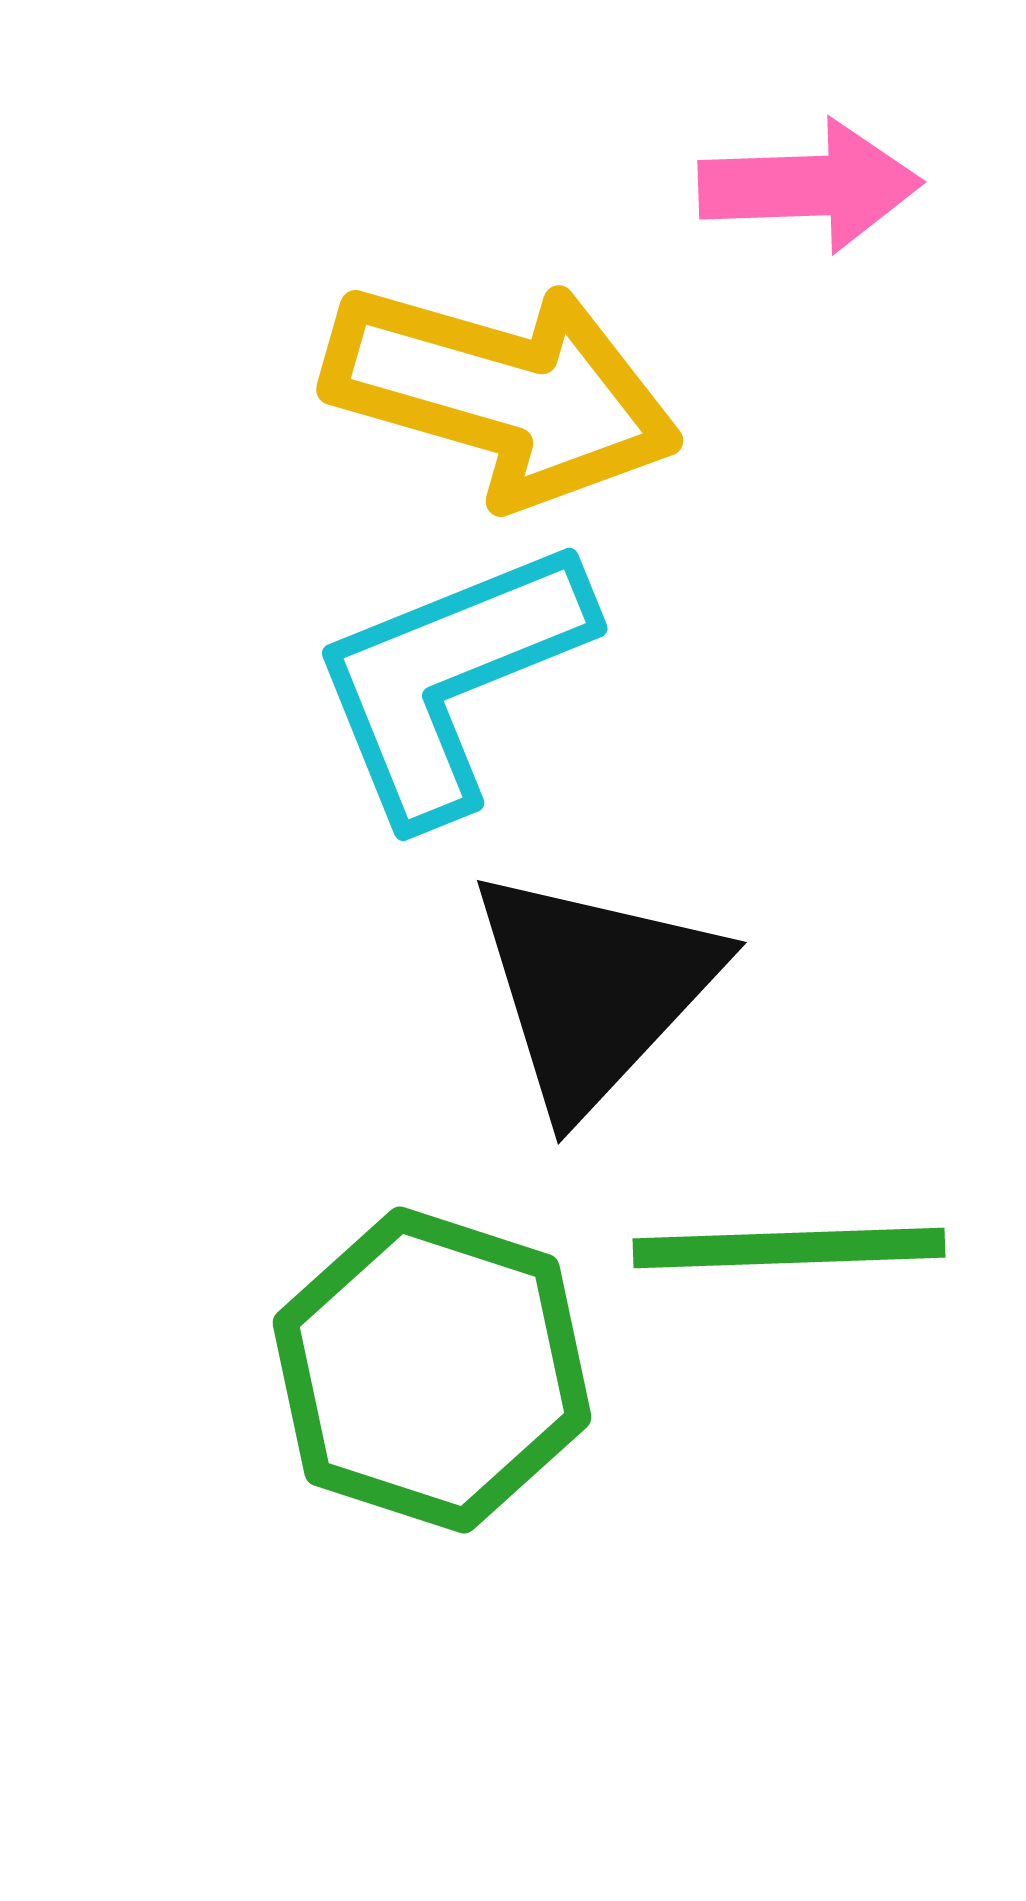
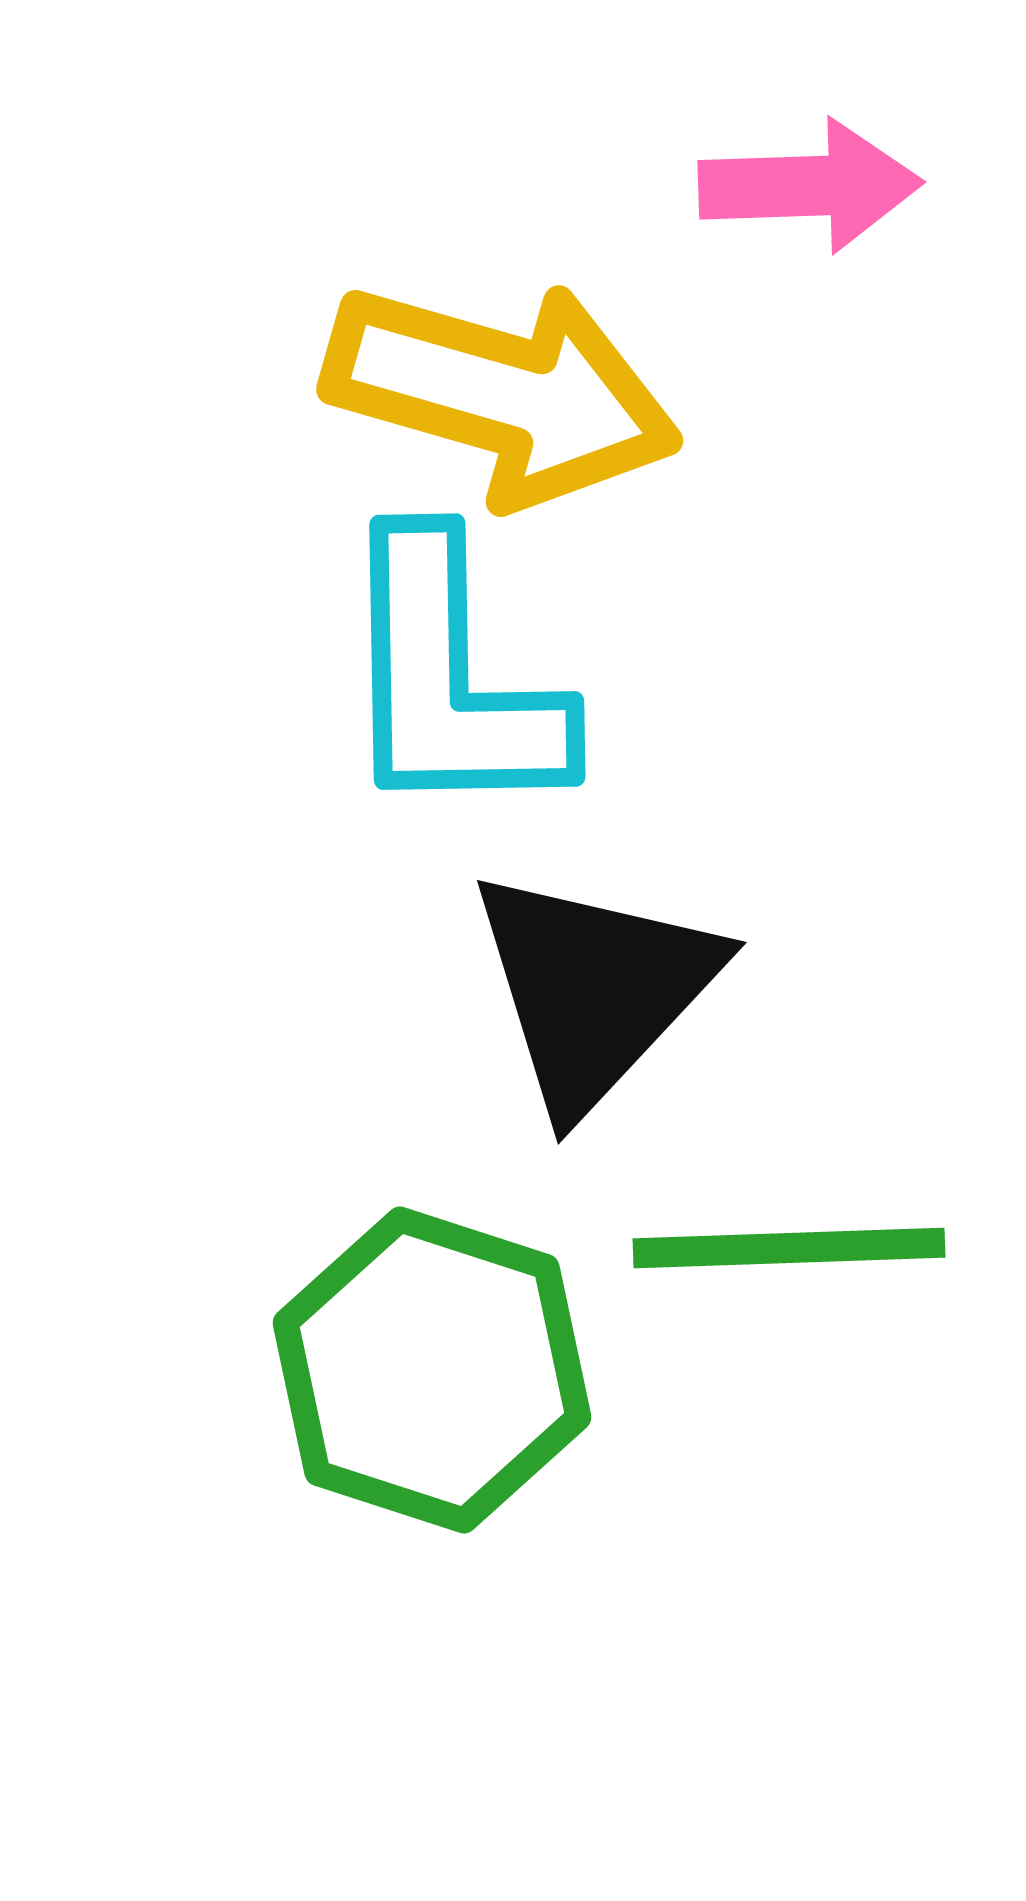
cyan L-shape: rotated 69 degrees counterclockwise
